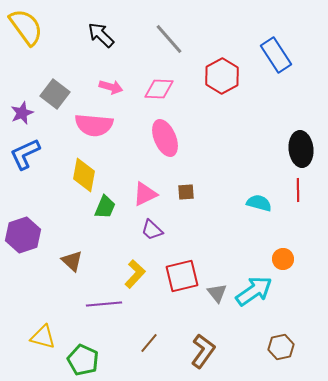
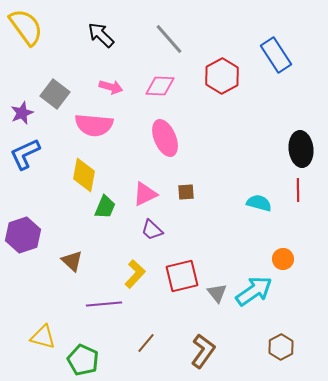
pink diamond: moved 1 px right, 3 px up
brown line: moved 3 px left
brown hexagon: rotated 15 degrees counterclockwise
